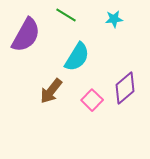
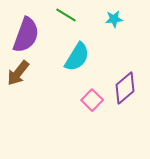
purple semicircle: rotated 9 degrees counterclockwise
brown arrow: moved 33 px left, 18 px up
